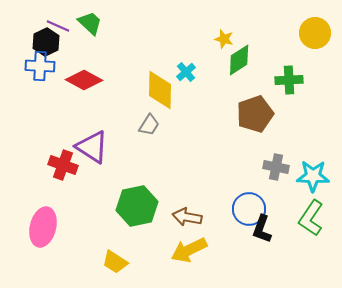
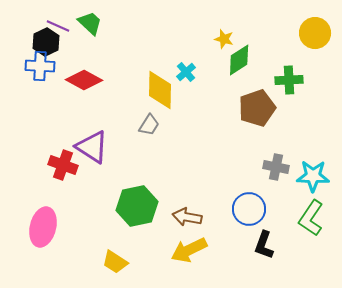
brown pentagon: moved 2 px right, 6 px up
black L-shape: moved 2 px right, 16 px down
